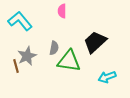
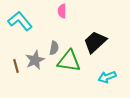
gray star: moved 8 px right, 4 px down
